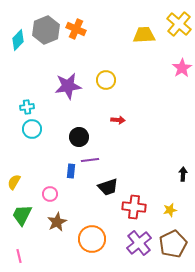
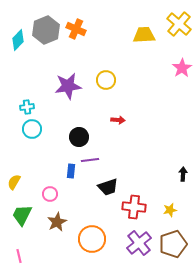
brown pentagon: rotated 8 degrees clockwise
